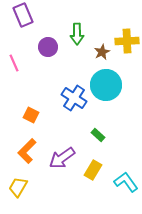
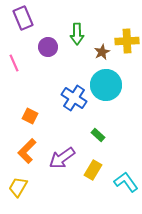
purple rectangle: moved 3 px down
orange square: moved 1 px left, 1 px down
